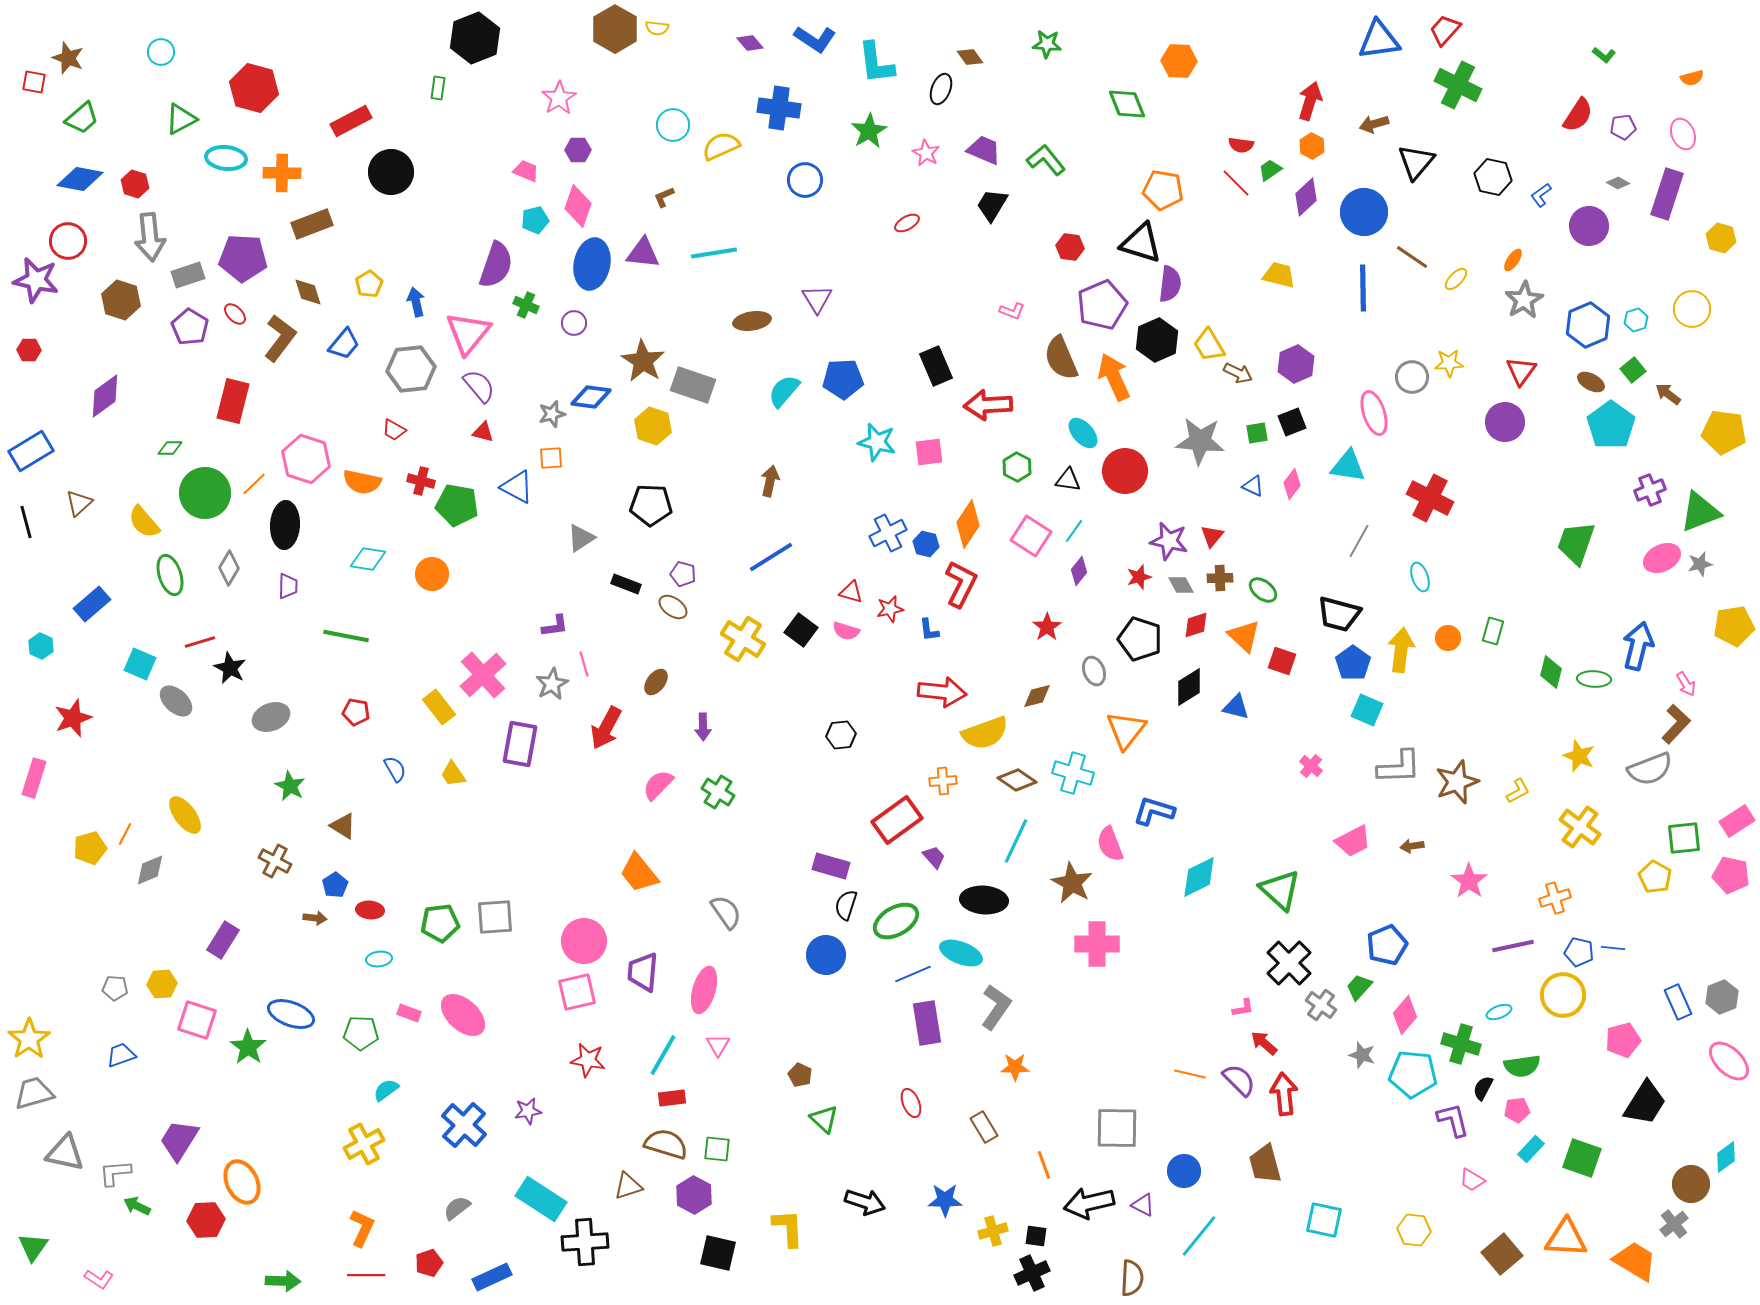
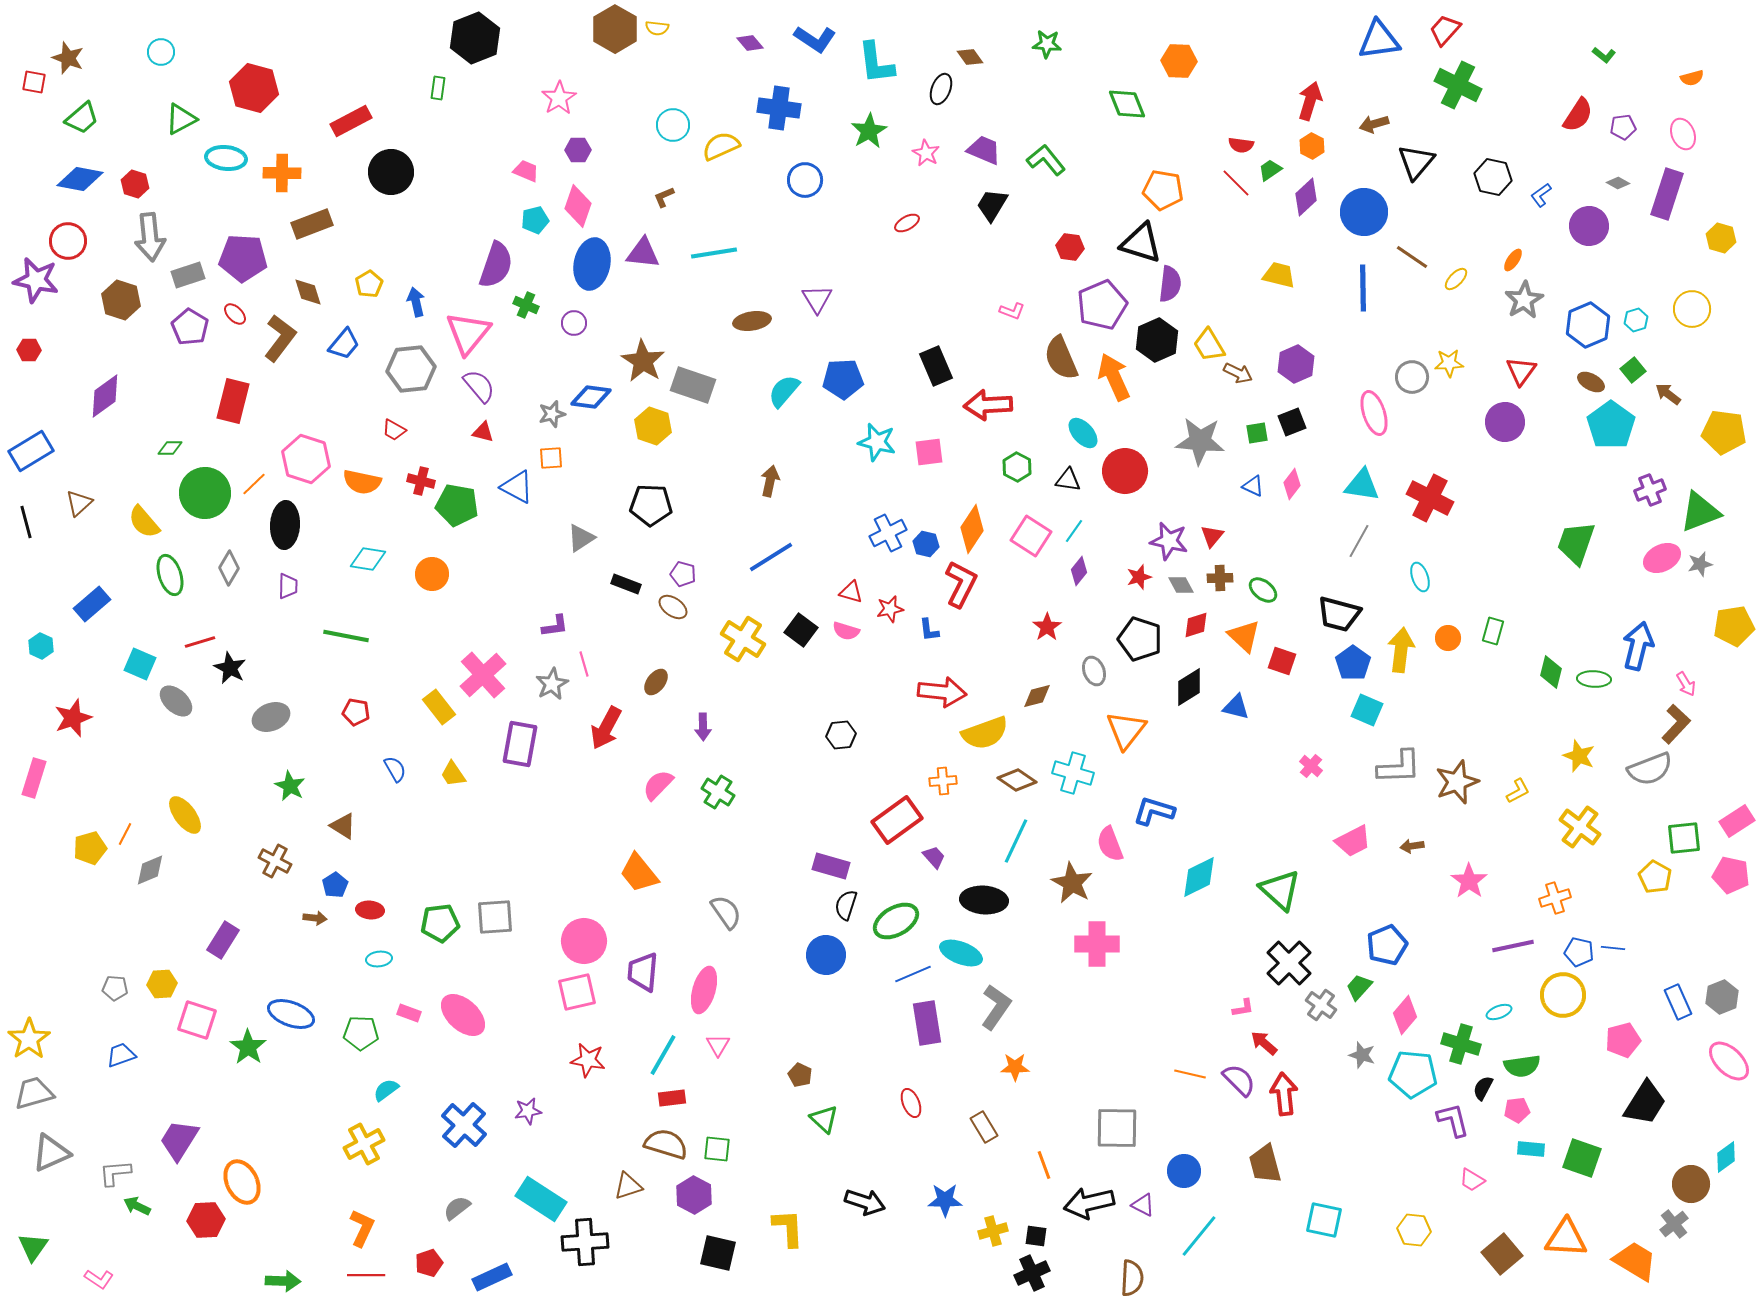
cyan triangle at (1348, 466): moved 14 px right, 19 px down
orange diamond at (968, 524): moved 4 px right, 5 px down
cyan rectangle at (1531, 1149): rotated 52 degrees clockwise
gray triangle at (65, 1153): moved 14 px left; rotated 36 degrees counterclockwise
